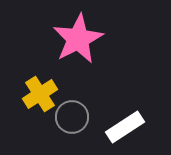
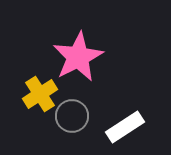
pink star: moved 18 px down
gray circle: moved 1 px up
